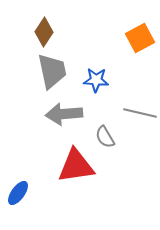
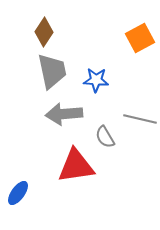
gray line: moved 6 px down
